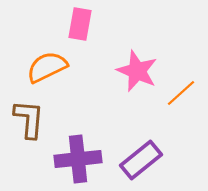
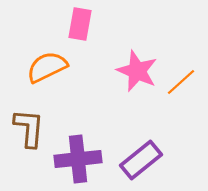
orange line: moved 11 px up
brown L-shape: moved 9 px down
